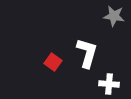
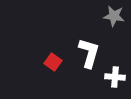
white L-shape: moved 2 px right
white cross: moved 6 px right, 7 px up
